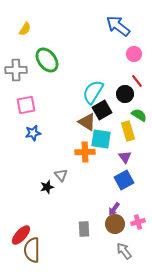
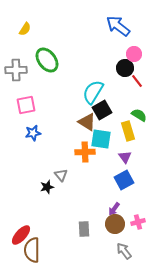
black circle: moved 26 px up
